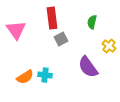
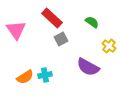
red rectangle: rotated 40 degrees counterclockwise
green semicircle: rotated 112 degrees clockwise
purple semicircle: rotated 25 degrees counterclockwise
cyan cross: rotated 16 degrees counterclockwise
